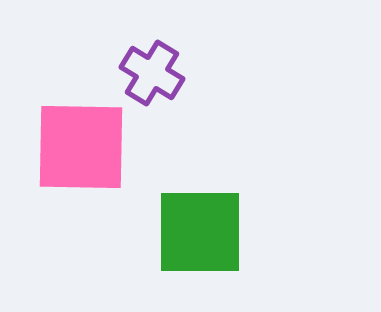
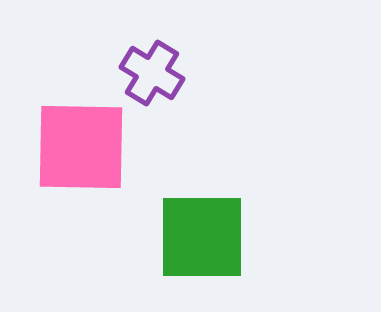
green square: moved 2 px right, 5 px down
